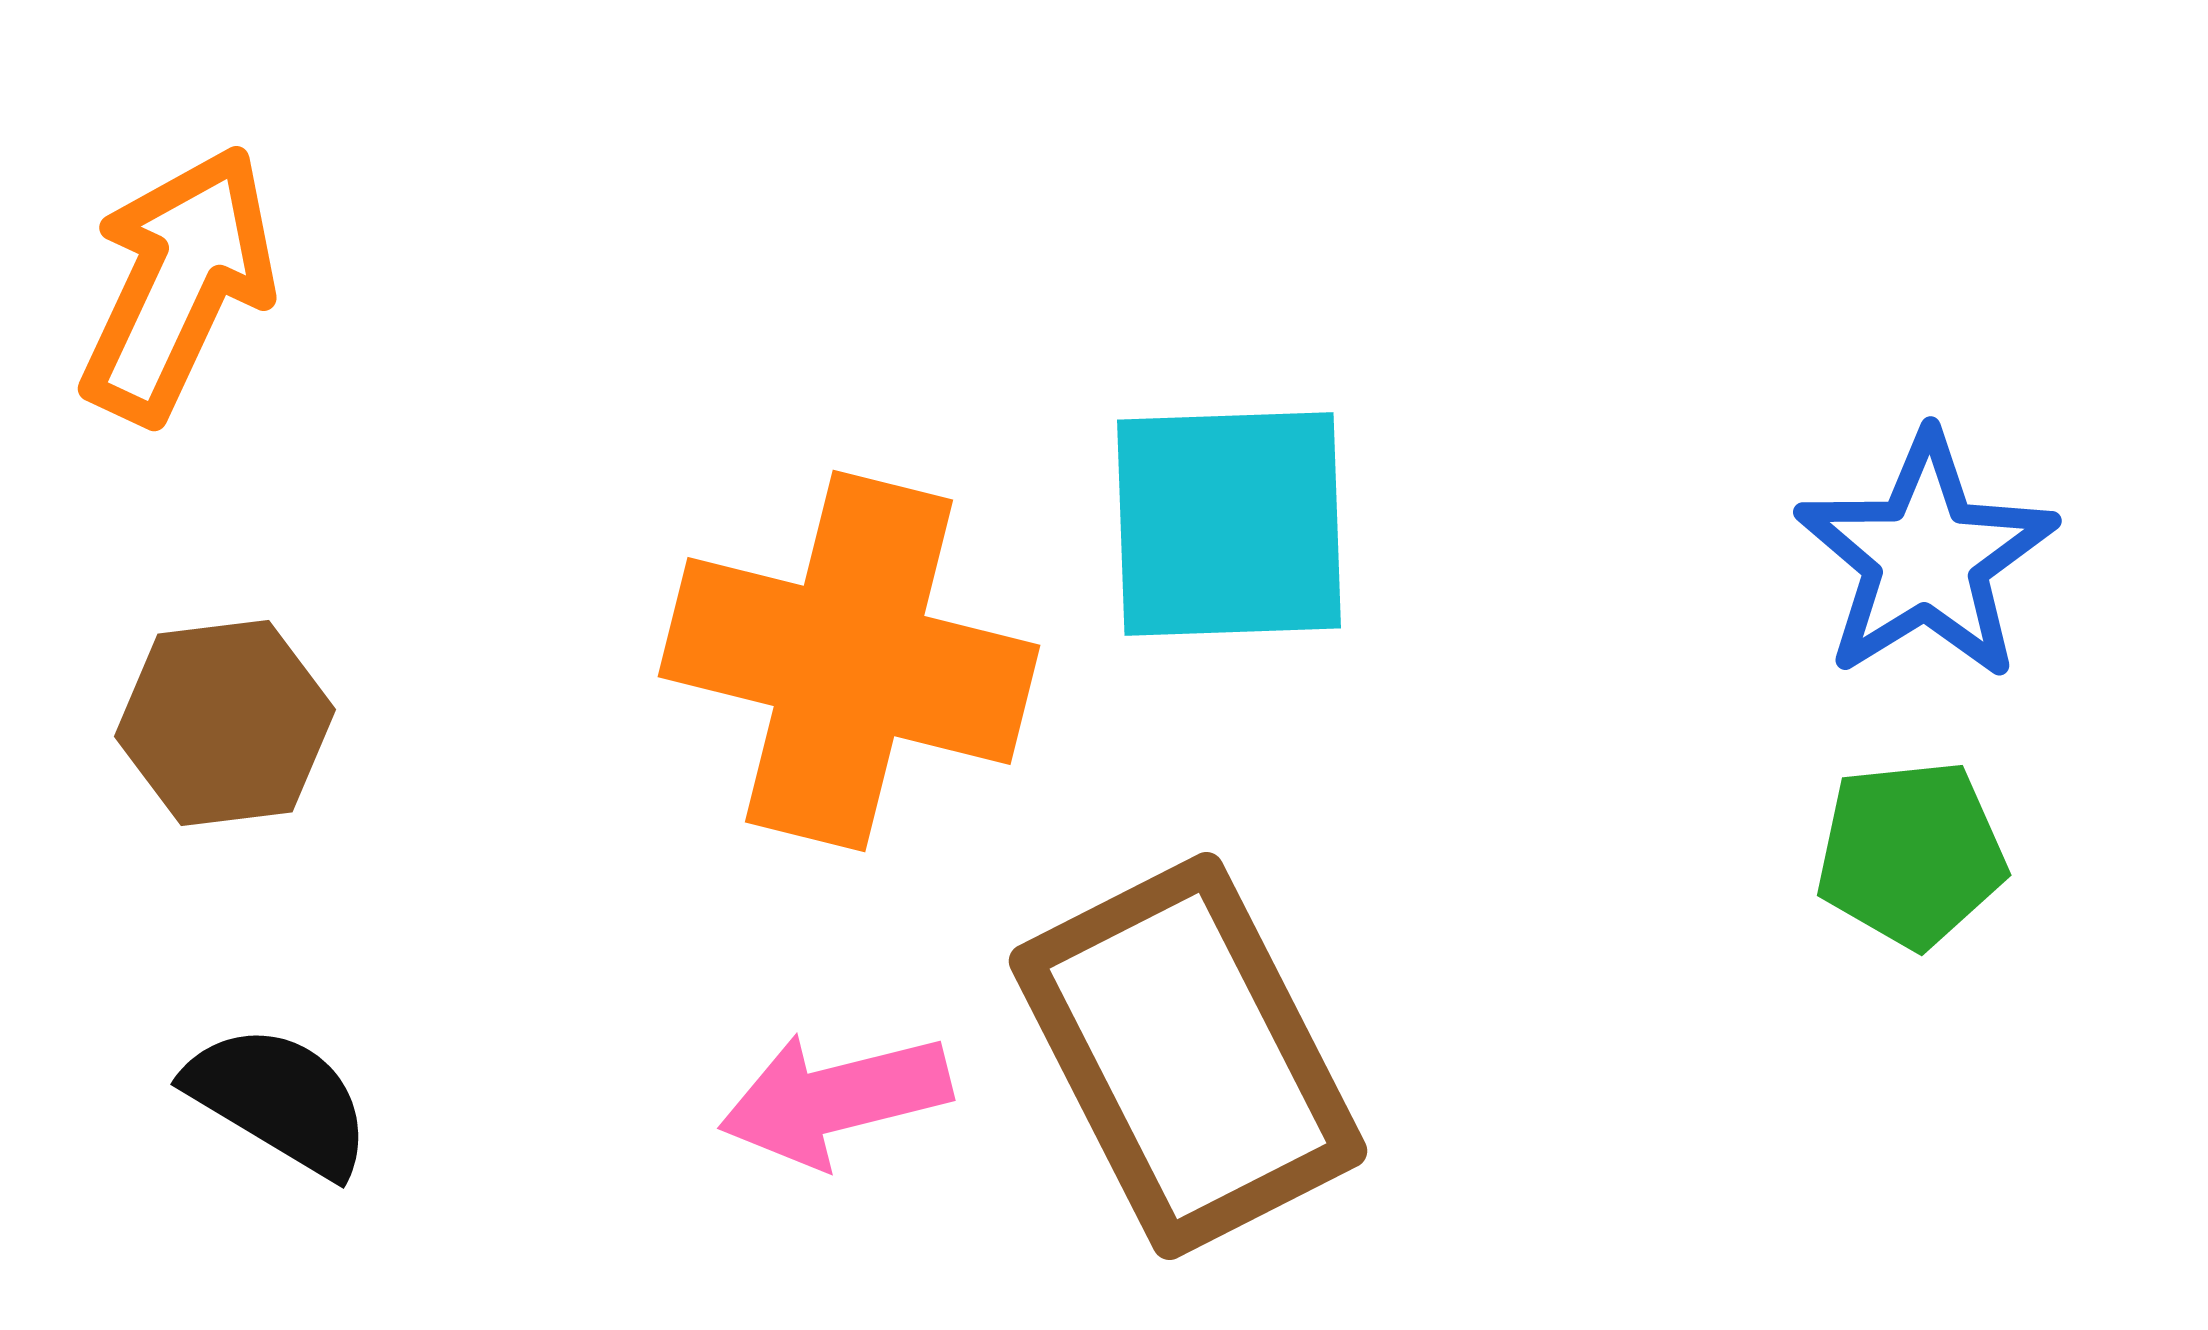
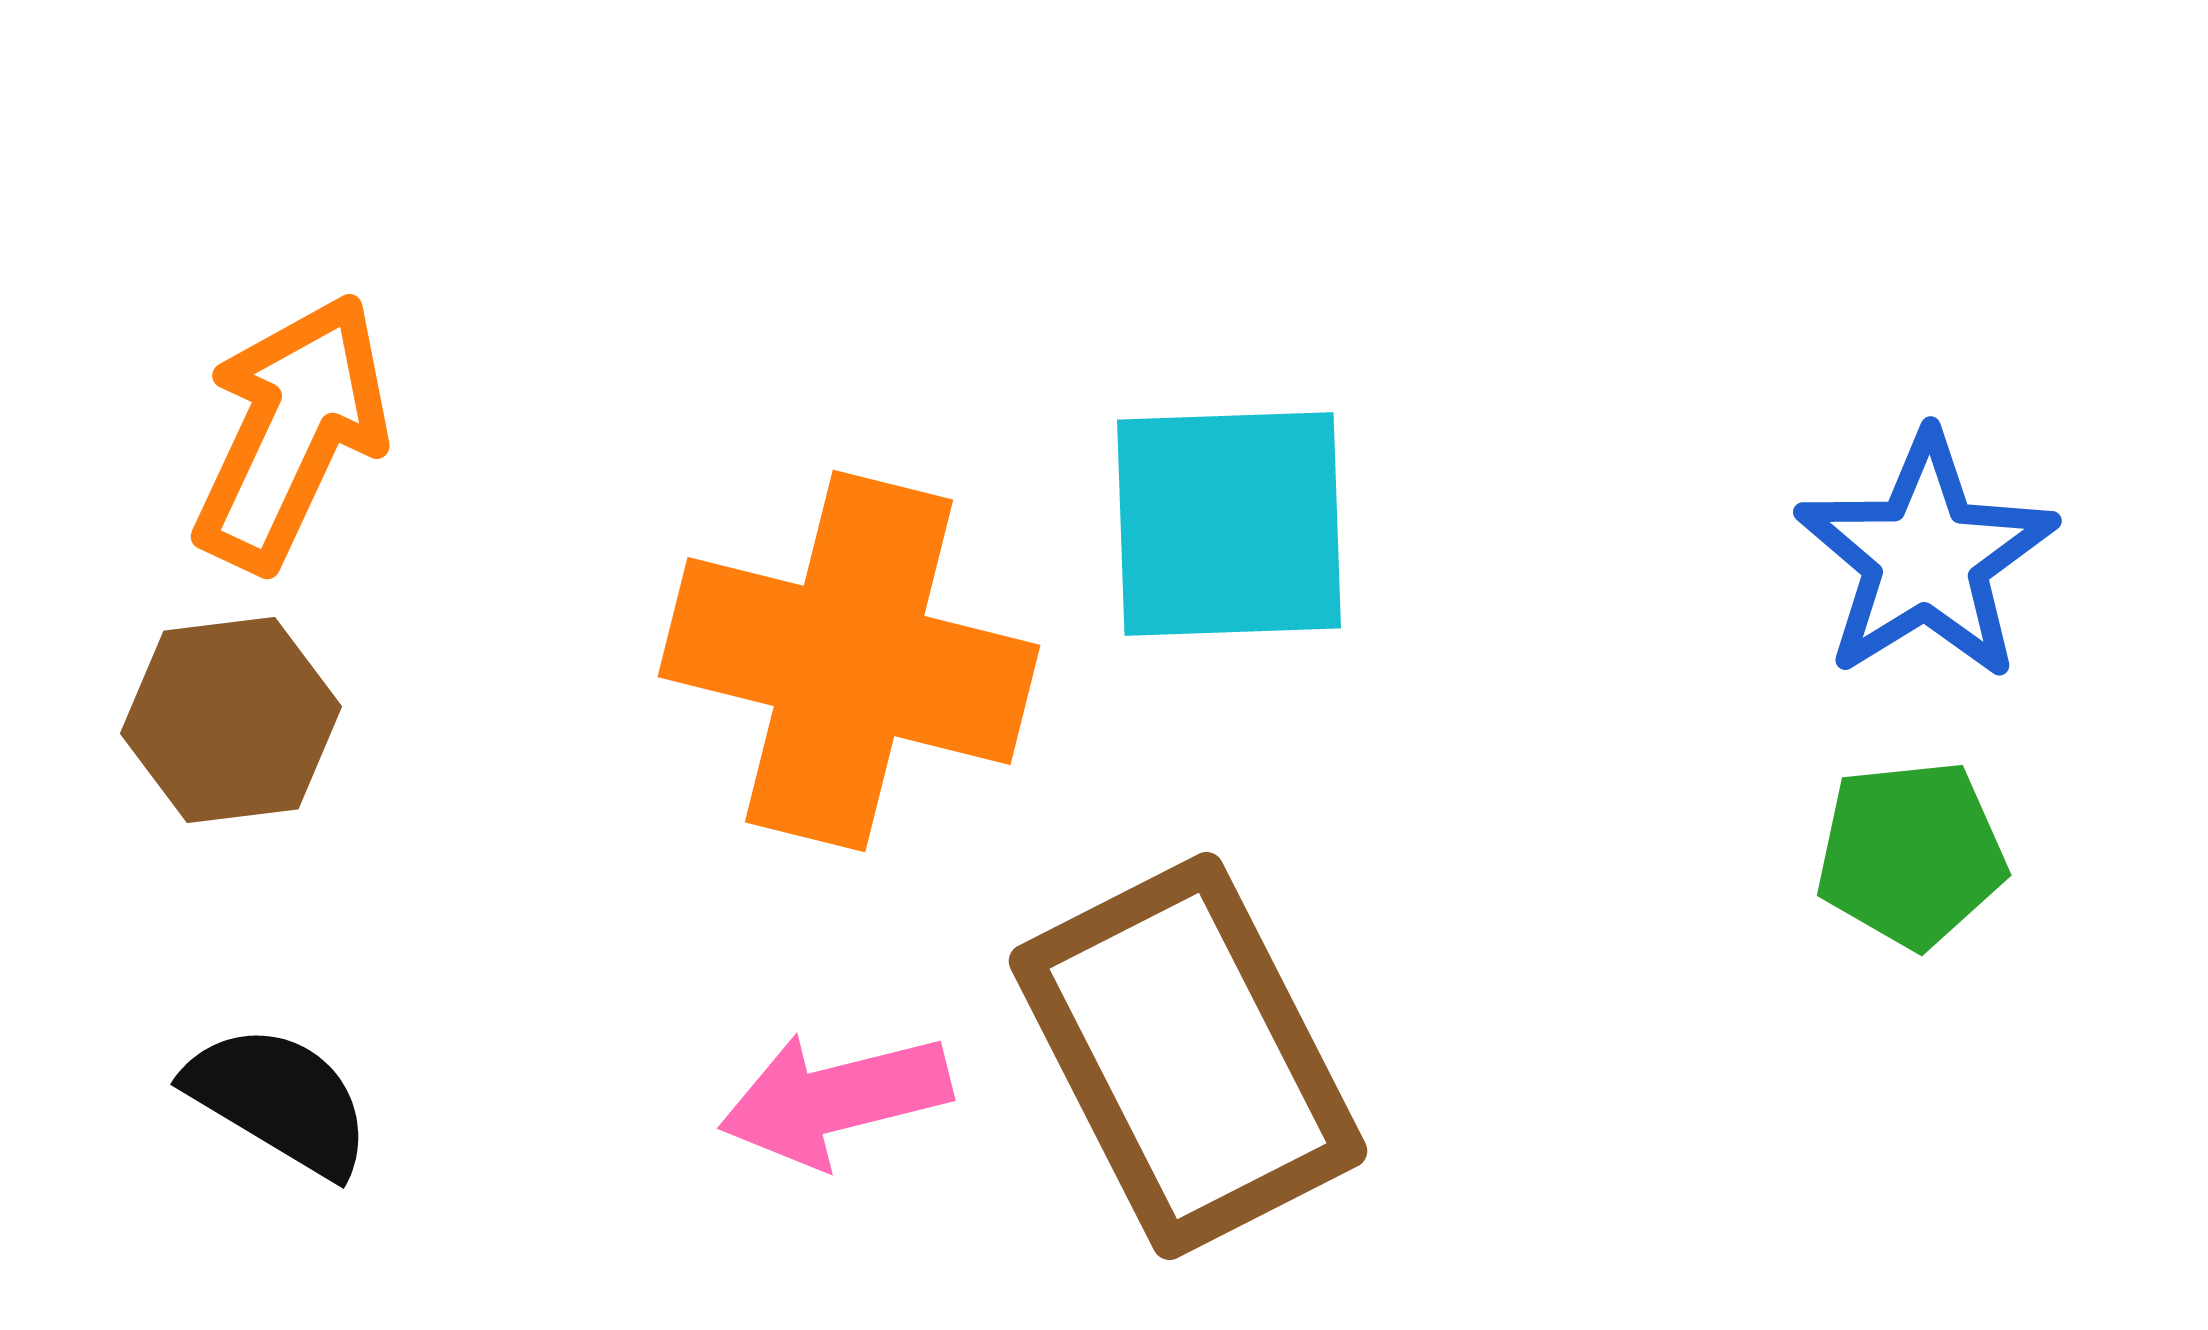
orange arrow: moved 113 px right, 148 px down
brown hexagon: moved 6 px right, 3 px up
